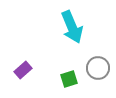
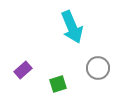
green square: moved 11 px left, 5 px down
